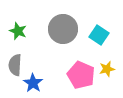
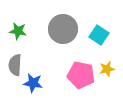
green star: rotated 12 degrees counterclockwise
pink pentagon: rotated 12 degrees counterclockwise
blue star: rotated 24 degrees counterclockwise
